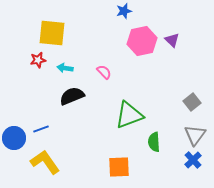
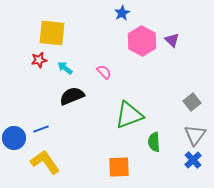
blue star: moved 2 px left, 2 px down; rotated 14 degrees counterclockwise
pink hexagon: rotated 20 degrees counterclockwise
red star: moved 1 px right
cyan arrow: rotated 28 degrees clockwise
